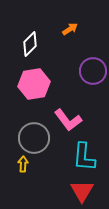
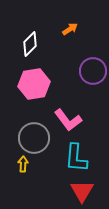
cyan L-shape: moved 8 px left, 1 px down
